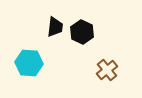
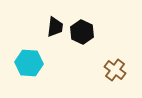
brown cross: moved 8 px right; rotated 15 degrees counterclockwise
